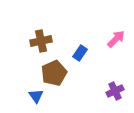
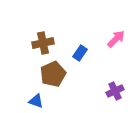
brown cross: moved 2 px right, 2 px down
brown pentagon: moved 1 px left, 1 px down
blue triangle: moved 5 px down; rotated 35 degrees counterclockwise
